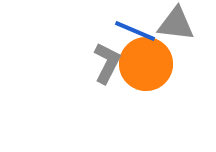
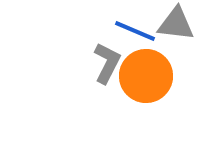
orange circle: moved 12 px down
